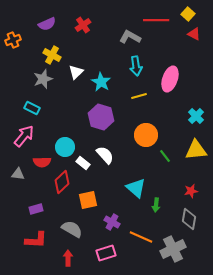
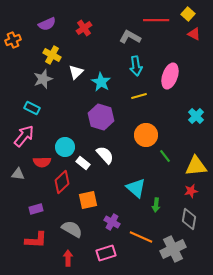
red cross: moved 1 px right, 3 px down
pink ellipse: moved 3 px up
yellow triangle: moved 16 px down
